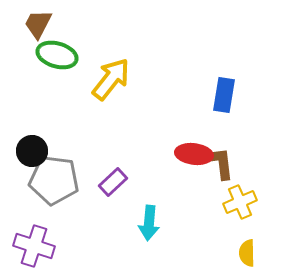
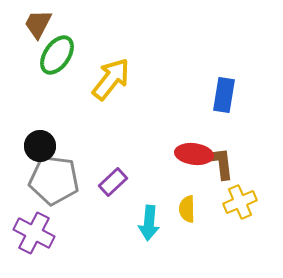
green ellipse: rotated 72 degrees counterclockwise
black circle: moved 8 px right, 5 px up
purple cross: moved 13 px up; rotated 9 degrees clockwise
yellow semicircle: moved 60 px left, 44 px up
